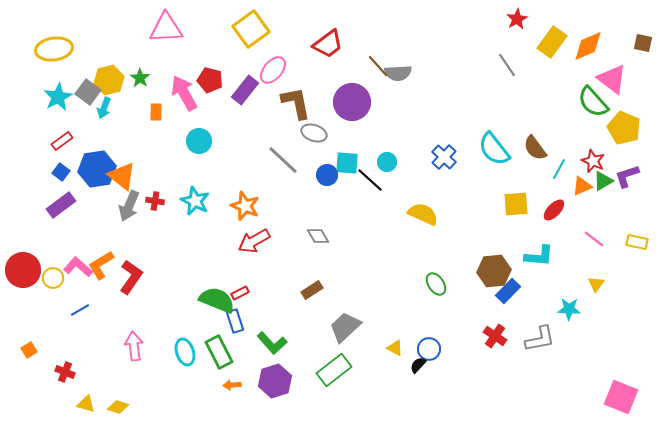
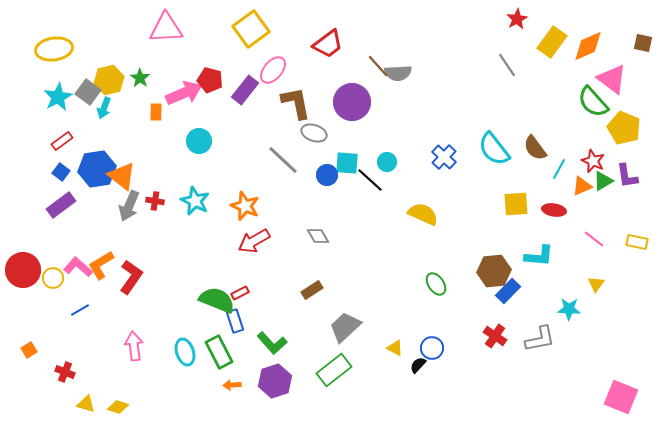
pink arrow at (184, 93): rotated 96 degrees clockwise
purple L-shape at (627, 176): rotated 80 degrees counterclockwise
red ellipse at (554, 210): rotated 55 degrees clockwise
blue circle at (429, 349): moved 3 px right, 1 px up
